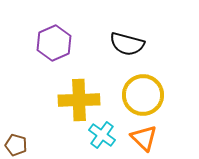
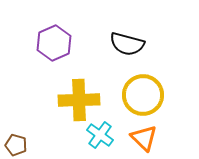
cyan cross: moved 2 px left
